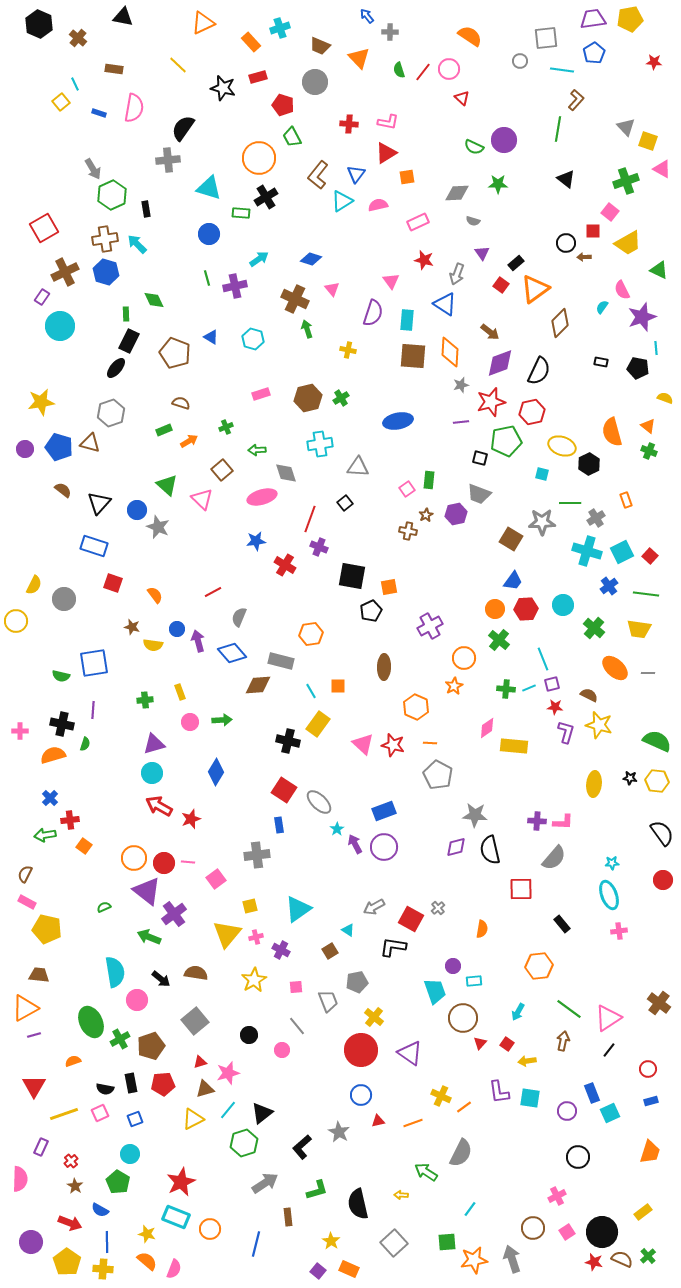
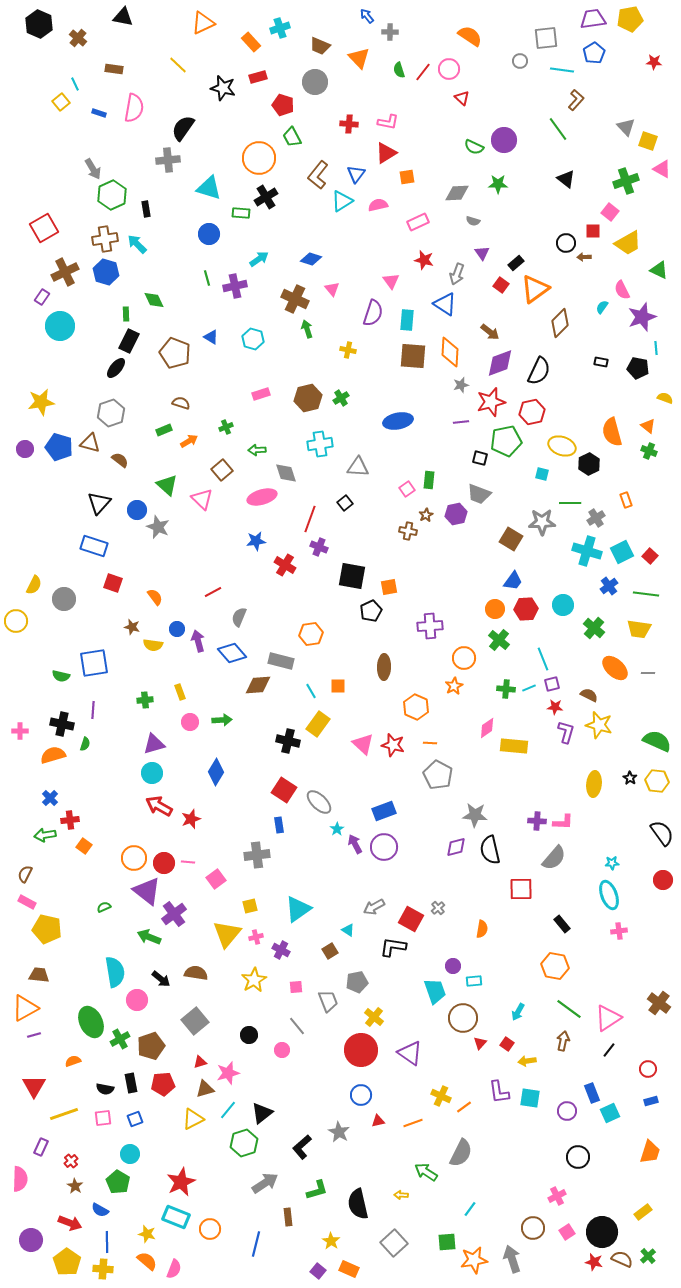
green line at (558, 129): rotated 45 degrees counterclockwise
brown semicircle at (63, 490): moved 57 px right, 30 px up
orange semicircle at (155, 595): moved 2 px down
purple cross at (430, 626): rotated 25 degrees clockwise
black star at (630, 778): rotated 24 degrees clockwise
orange hexagon at (539, 966): moved 16 px right; rotated 16 degrees clockwise
pink square at (100, 1113): moved 3 px right, 5 px down; rotated 18 degrees clockwise
purple circle at (31, 1242): moved 2 px up
